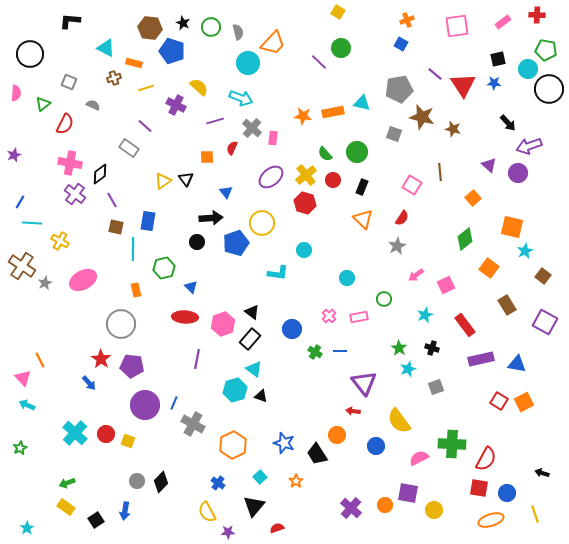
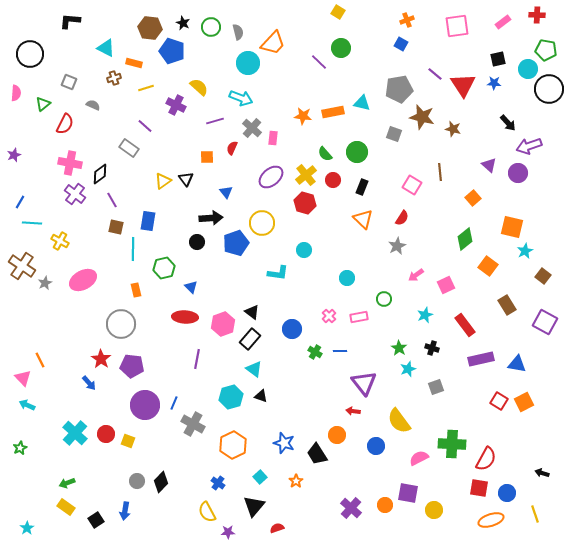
orange square at (489, 268): moved 1 px left, 2 px up
cyan hexagon at (235, 390): moved 4 px left, 7 px down
